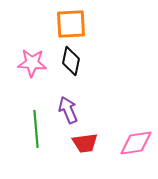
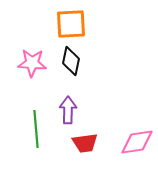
purple arrow: rotated 24 degrees clockwise
pink diamond: moved 1 px right, 1 px up
